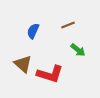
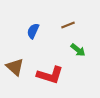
brown triangle: moved 8 px left, 3 px down
red L-shape: moved 1 px down
